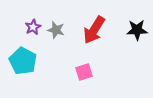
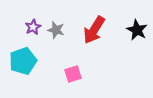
black star: rotated 30 degrees clockwise
cyan pentagon: rotated 24 degrees clockwise
pink square: moved 11 px left, 2 px down
